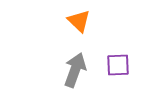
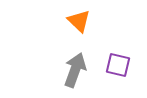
purple square: rotated 15 degrees clockwise
